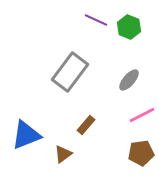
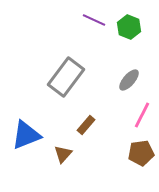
purple line: moved 2 px left
gray rectangle: moved 4 px left, 5 px down
pink line: rotated 36 degrees counterclockwise
brown triangle: rotated 12 degrees counterclockwise
